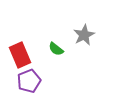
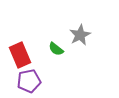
gray star: moved 4 px left
purple pentagon: rotated 10 degrees clockwise
